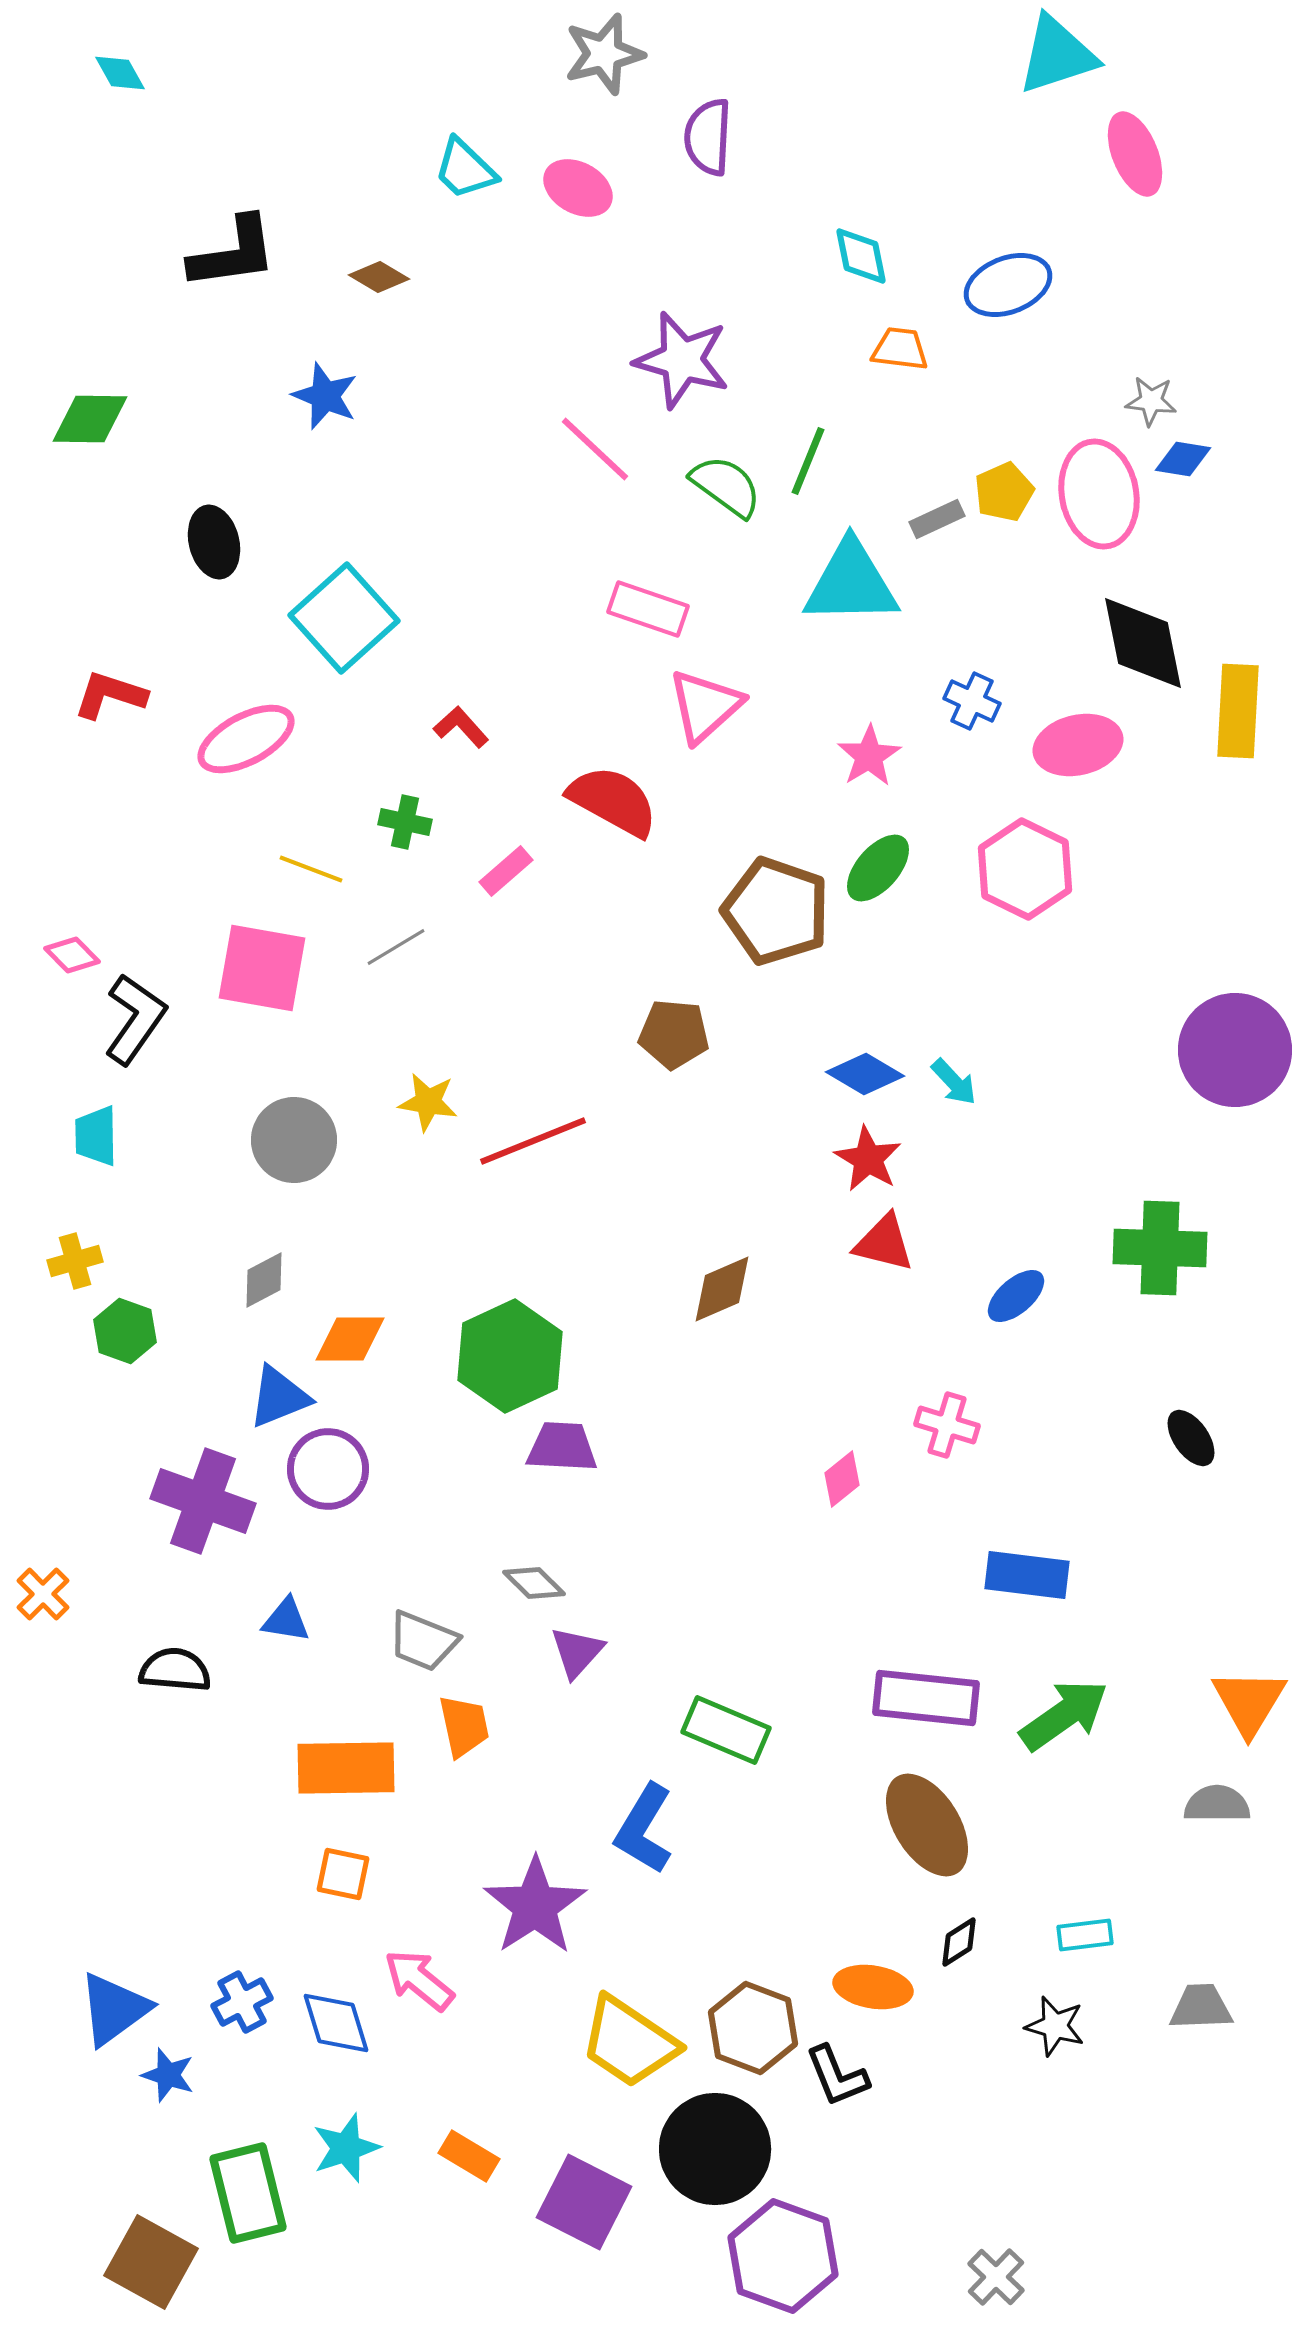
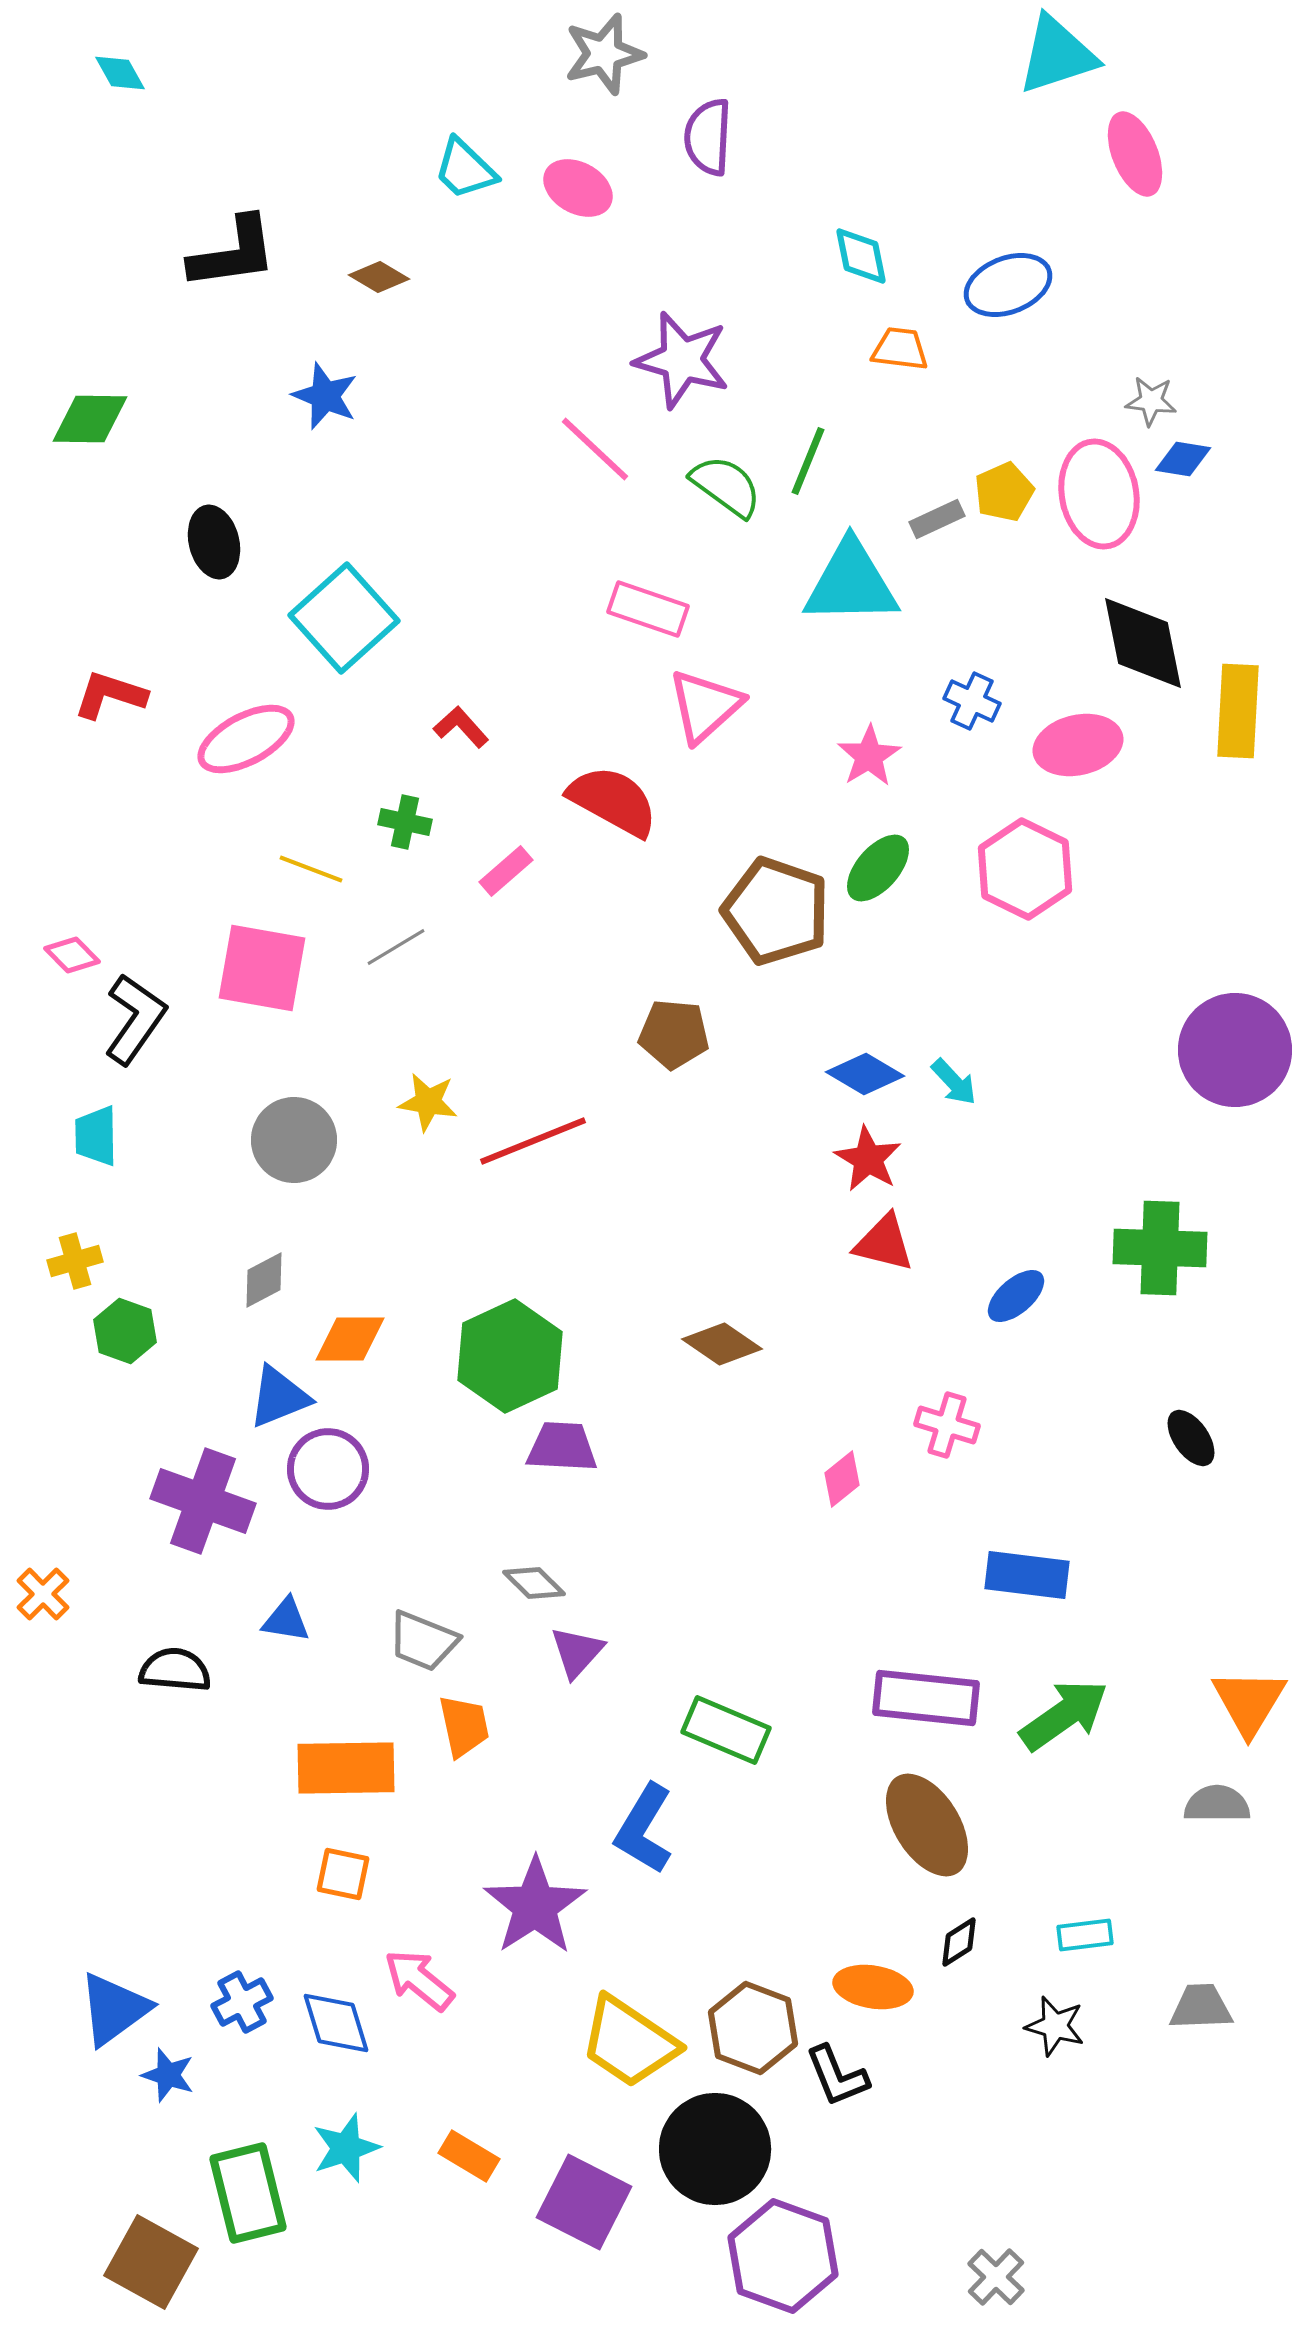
brown diamond at (722, 1289): moved 55 px down; rotated 58 degrees clockwise
